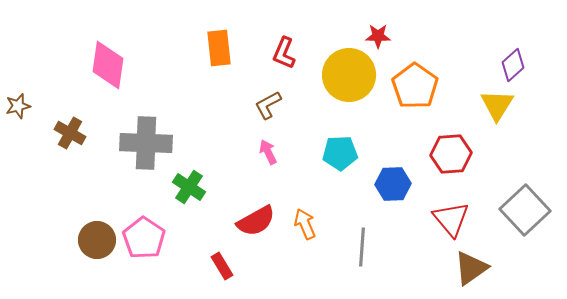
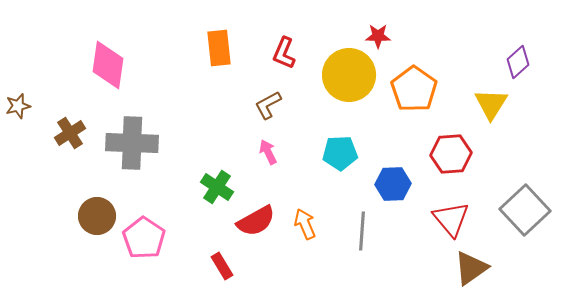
purple diamond: moved 5 px right, 3 px up
orange pentagon: moved 1 px left, 3 px down
yellow triangle: moved 6 px left, 1 px up
brown cross: rotated 28 degrees clockwise
gray cross: moved 14 px left
green cross: moved 28 px right
brown circle: moved 24 px up
gray line: moved 16 px up
